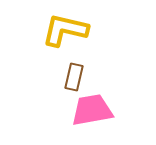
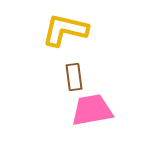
brown rectangle: rotated 20 degrees counterclockwise
